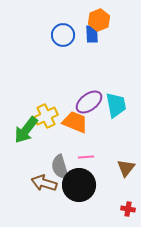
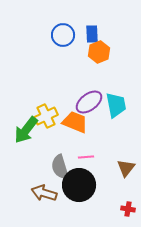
orange hexagon: moved 32 px down
brown arrow: moved 10 px down
